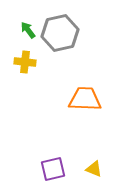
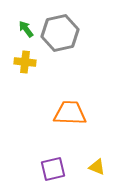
green arrow: moved 2 px left, 1 px up
orange trapezoid: moved 15 px left, 14 px down
yellow triangle: moved 3 px right, 2 px up
